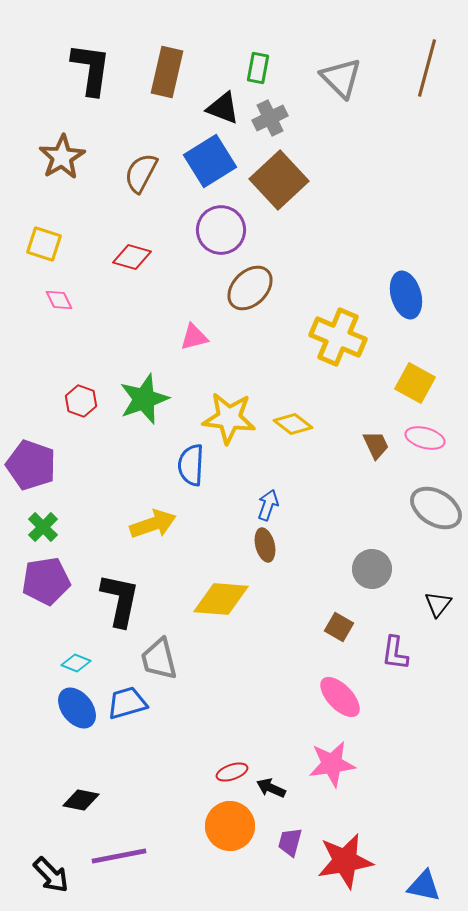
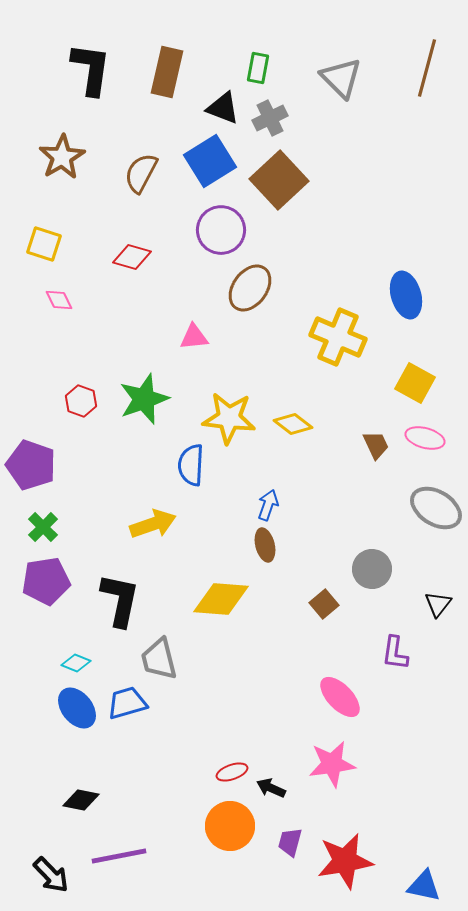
brown ellipse at (250, 288): rotated 9 degrees counterclockwise
pink triangle at (194, 337): rotated 8 degrees clockwise
brown square at (339, 627): moved 15 px left, 23 px up; rotated 20 degrees clockwise
